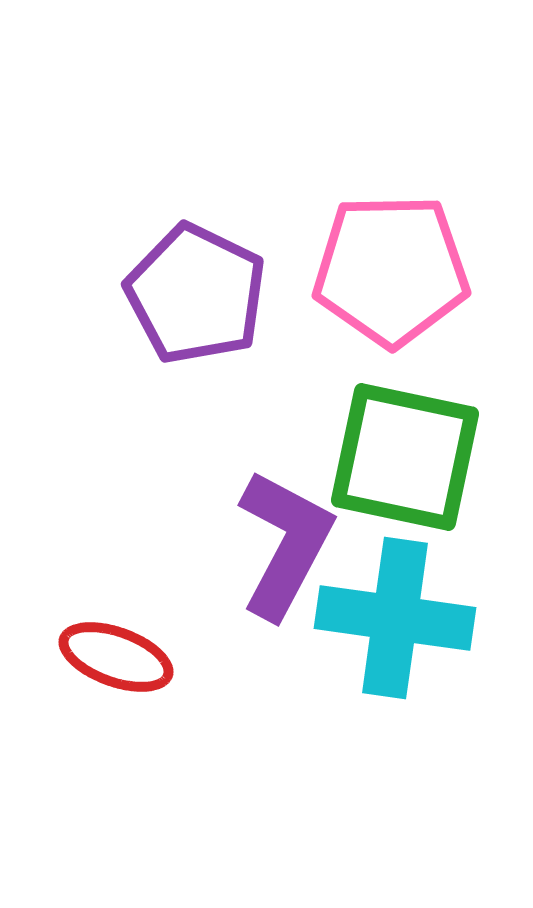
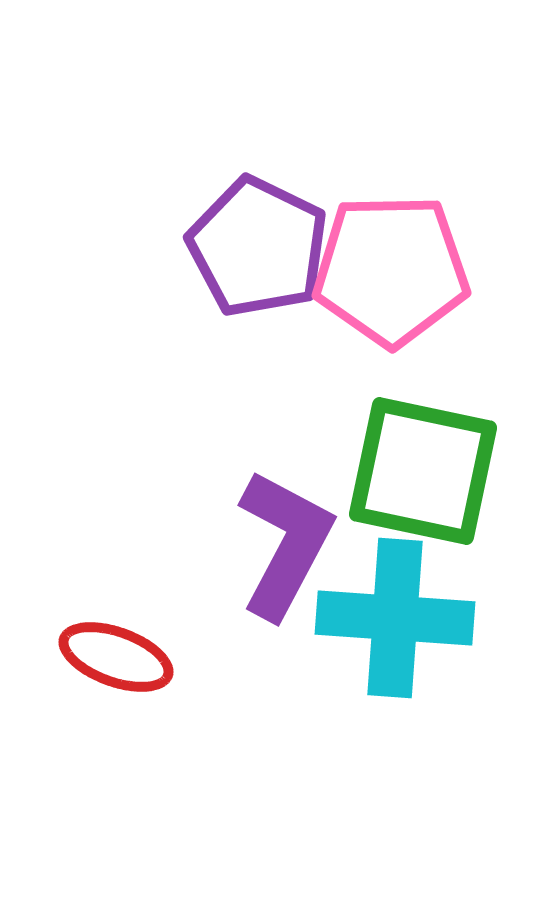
purple pentagon: moved 62 px right, 47 px up
green square: moved 18 px right, 14 px down
cyan cross: rotated 4 degrees counterclockwise
